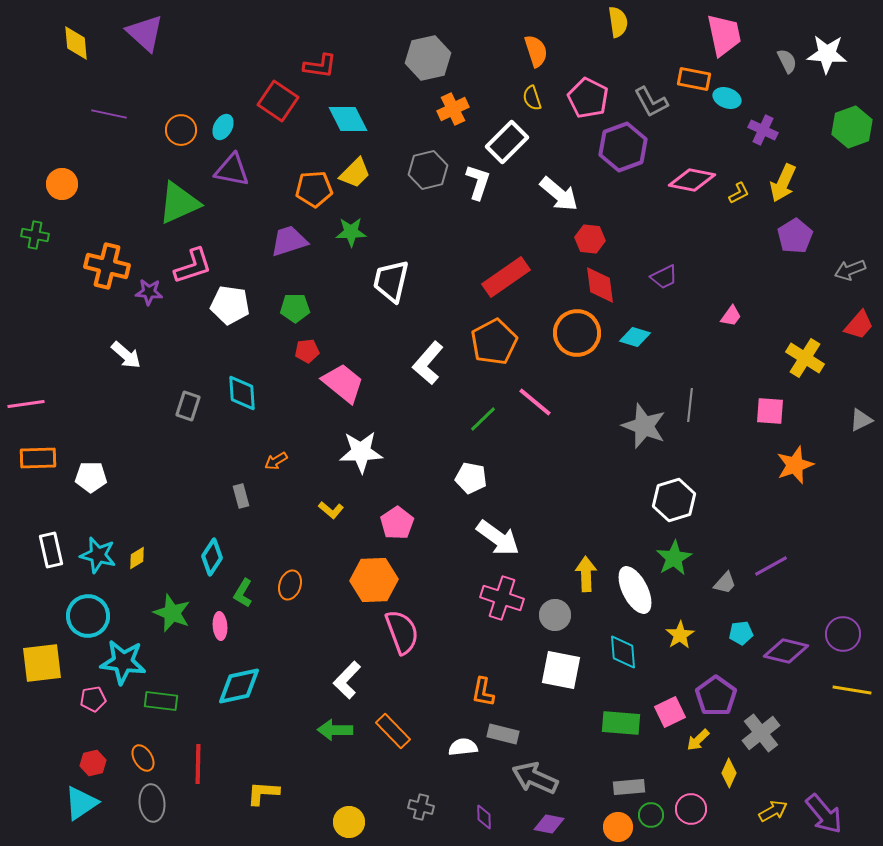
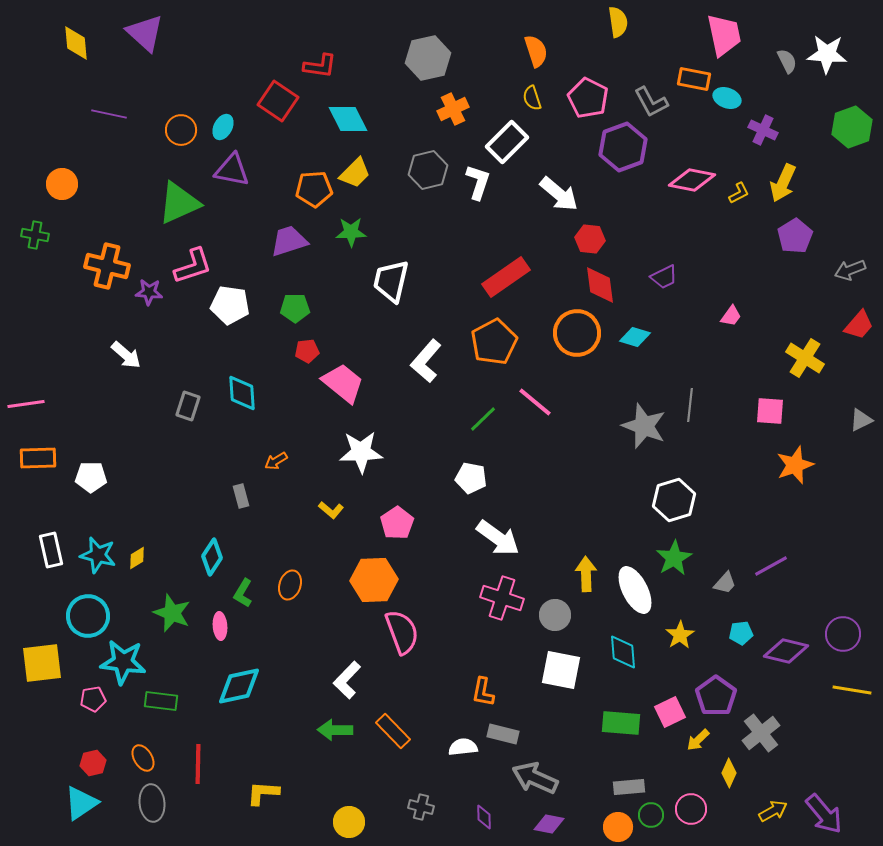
white L-shape at (428, 363): moved 2 px left, 2 px up
